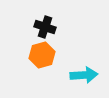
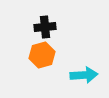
black cross: rotated 25 degrees counterclockwise
